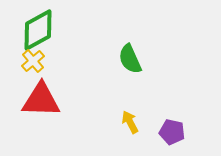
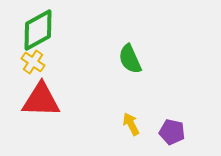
yellow cross: moved 1 px down; rotated 15 degrees counterclockwise
yellow arrow: moved 1 px right, 2 px down
